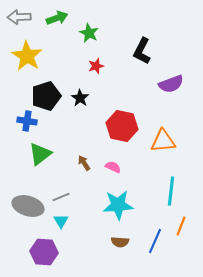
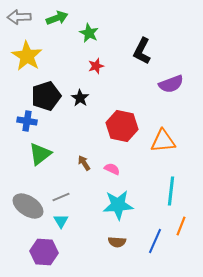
pink semicircle: moved 1 px left, 2 px down
gray ellipse: rotated 16 degrees clockwise
brown semicircle: moved 3 px left
